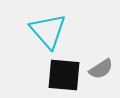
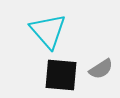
black square: moved 3 px left
